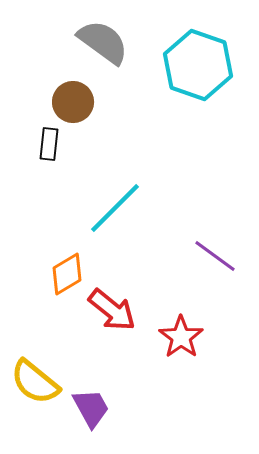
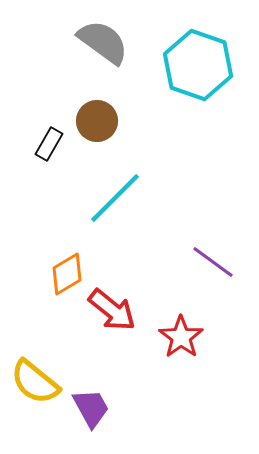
brown circle: moved 24 px right, 19 px down
black rectangle: rotated 24 degrees clockwise
cyan line: moved 10 px up
purple line: moved 2 px left, 6 px down
